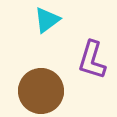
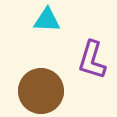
cyan triangle: rotated 40 degrees clockwise
